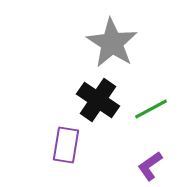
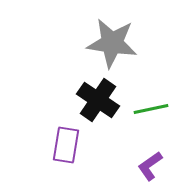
gray star: rotated 24 degrees counterclockwise
green line: rotated 16 degrees clockwise
